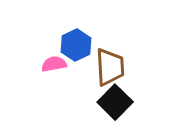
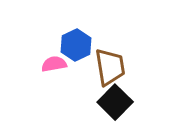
brown trapezoid: rotated 6 degrees counterclockwise
